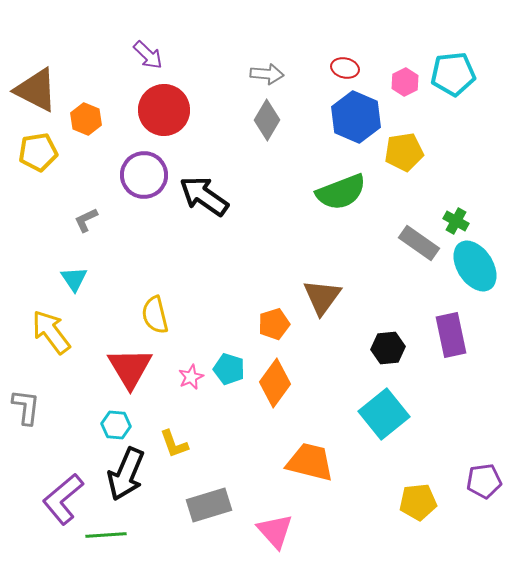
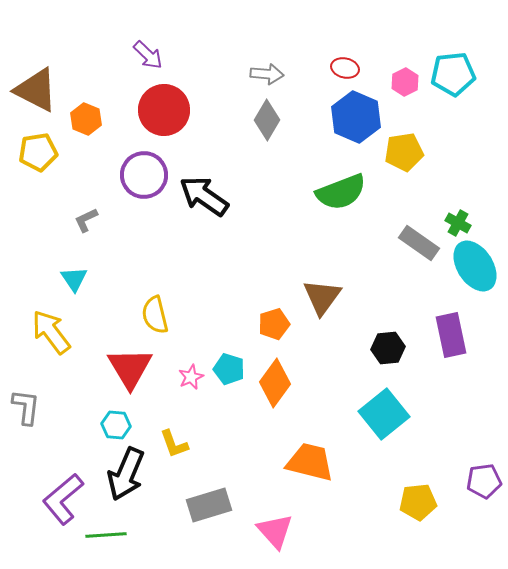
green cross at (456, 221): moved 2 px right, 2 px down
